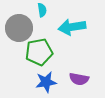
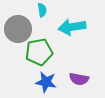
gray circle: moved 1 px left, 1 px down
blue star: rotated 20 degrees clockwise
